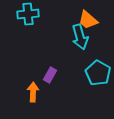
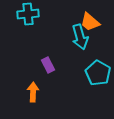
orange trapezoid: moved 2 px right, 2 px down
purple rectangle: moved 2 px left, 10 px up; rotated 56 degrees counterclockwise
